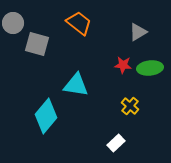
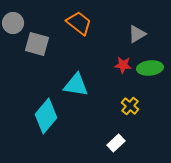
gray triangle: moved 1 px left, 2 px down
